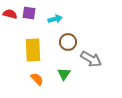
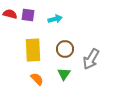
purple square: moved 1 px left, 2 px down
brown circle: moved 3 px left, 7 px down
gray arrow: rotated 90 degrees clockwise
